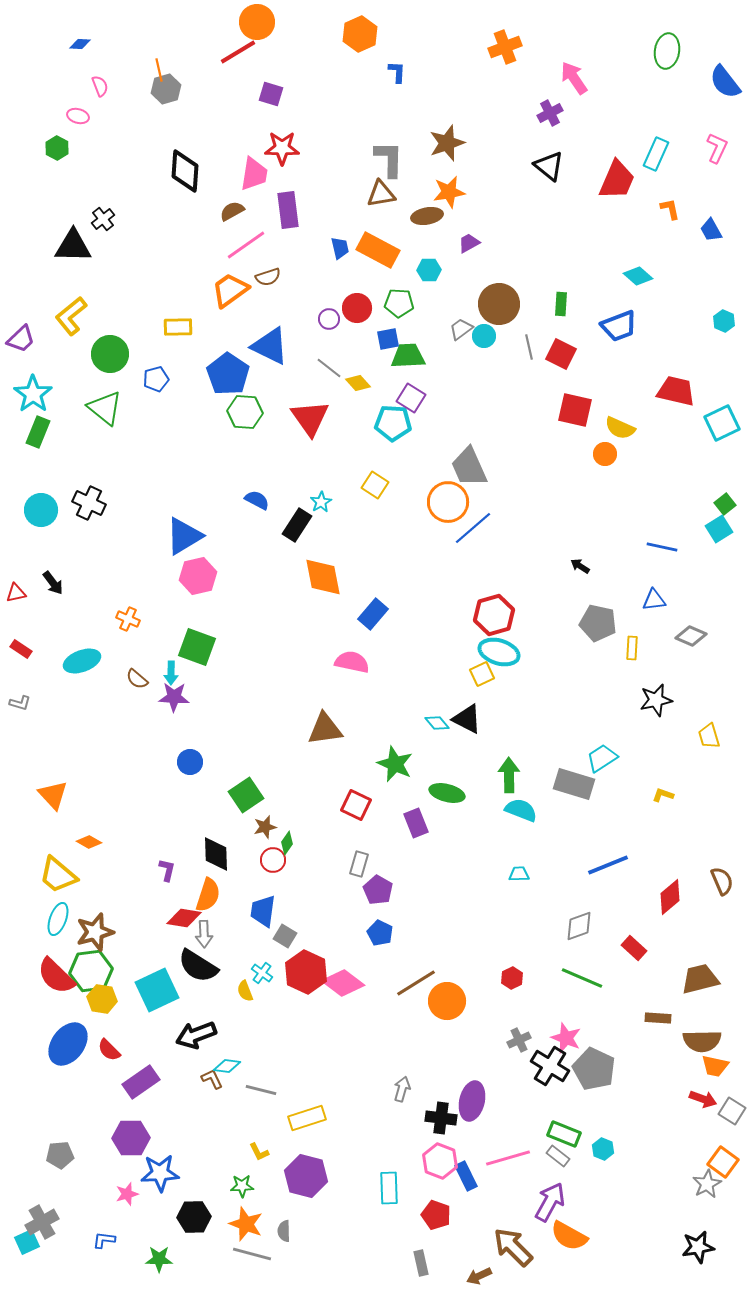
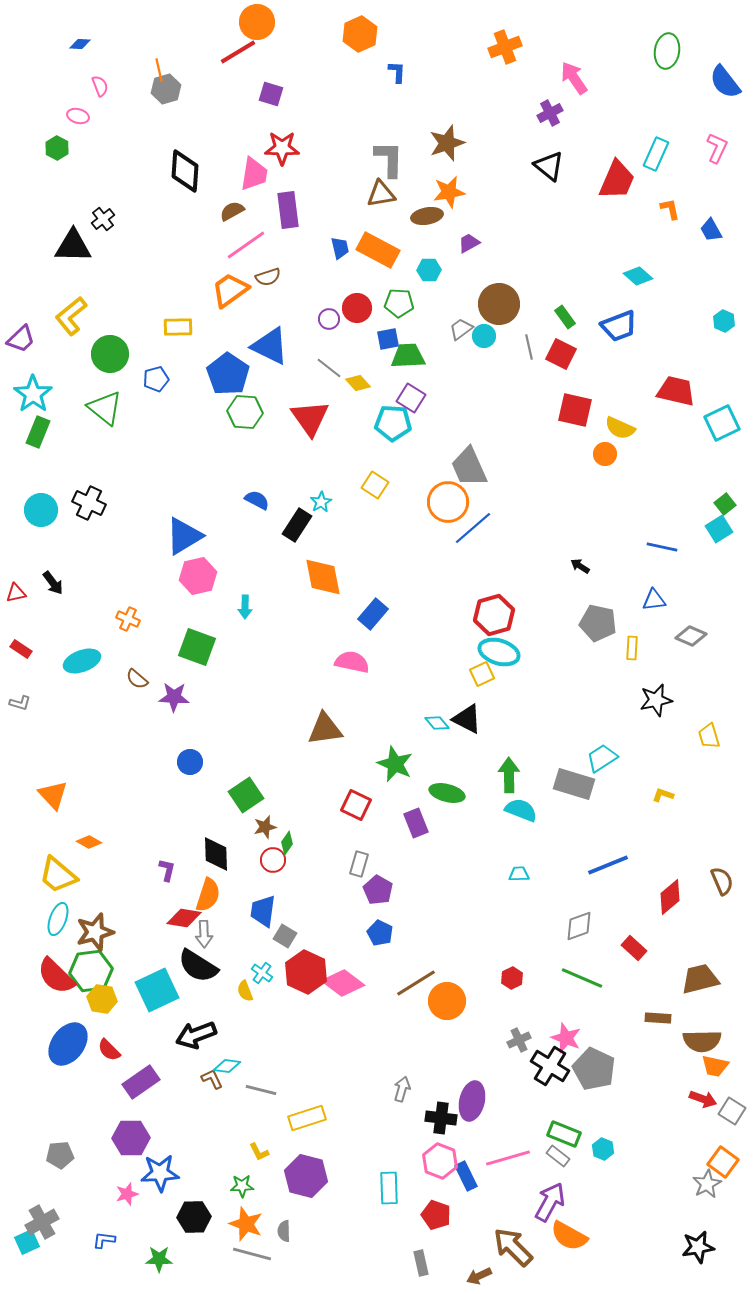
green rectangle at (561, 304): moved 4 px right, 13 px down; rotated 40 degrees counterclockwise
cyan arrow at (171, 673): moved 74 px right, 66 px up
